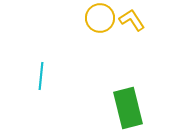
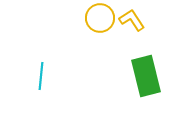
green rectangle: moved 18 px right, 32 px up
